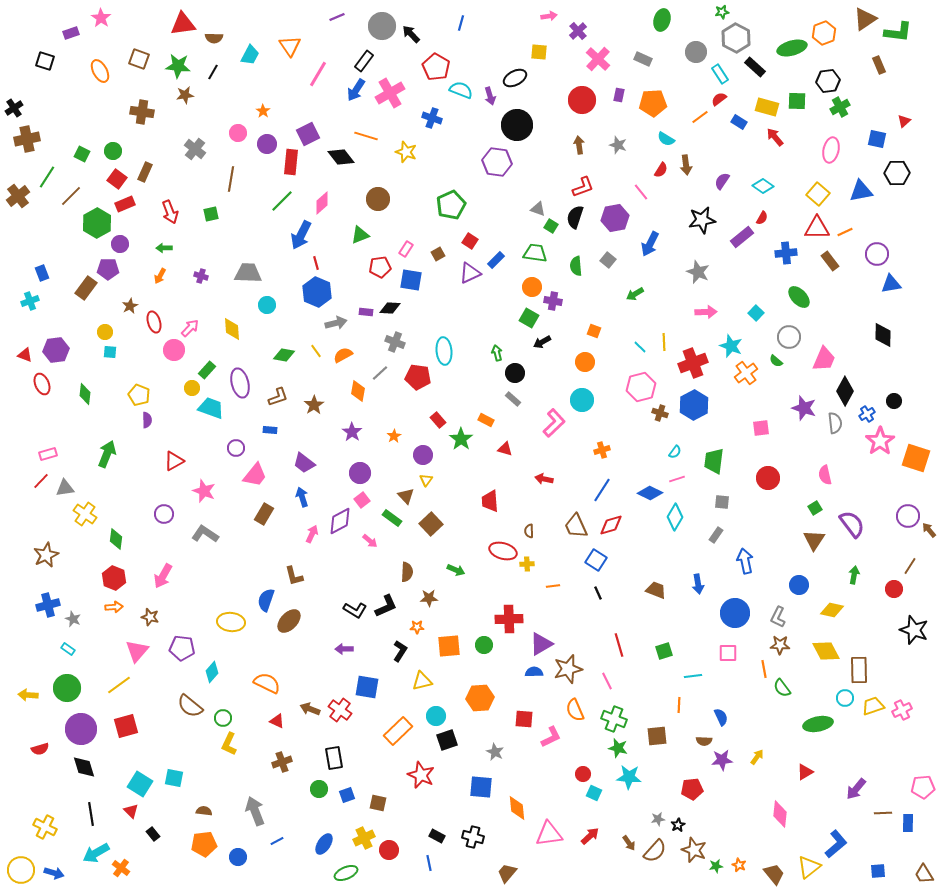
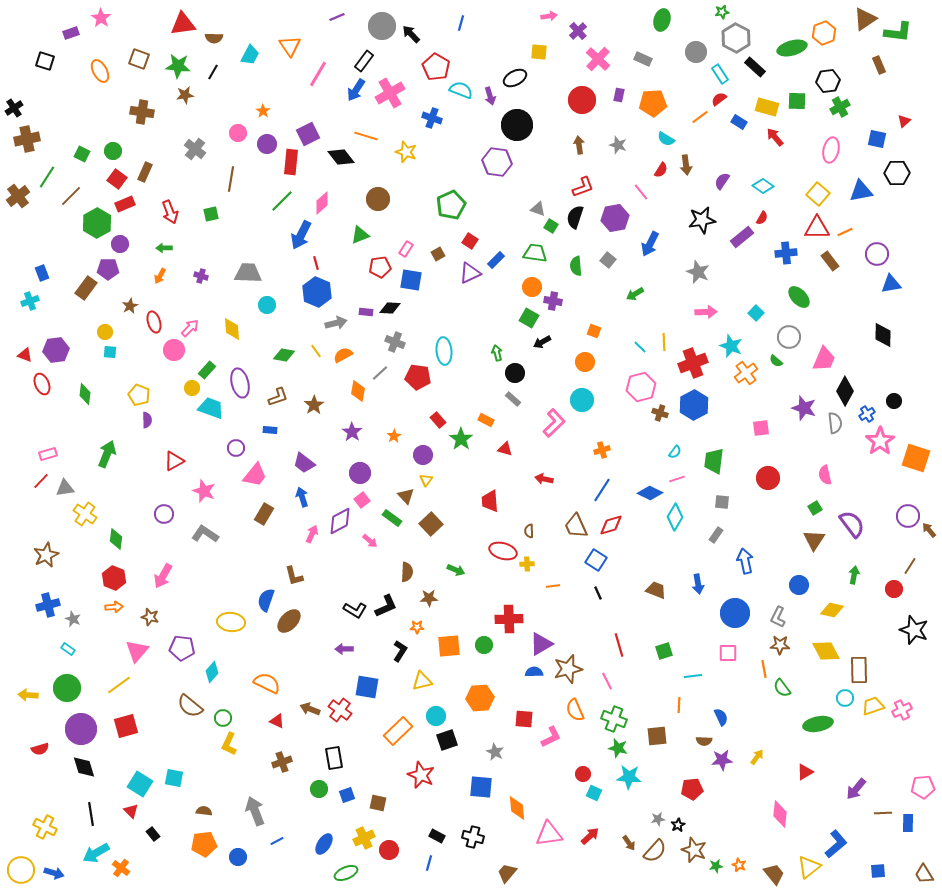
blue line at (429, 863): rotated 28 degrees clockwise
